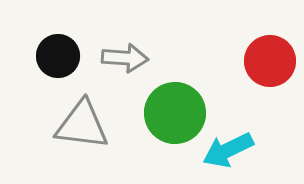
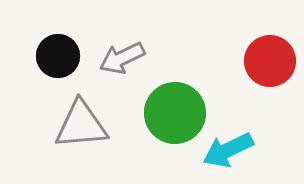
gray arrow: moved 3 px left; rotated 150 degrees clockwise
gray triangle: moved 1 px left; rotated 12 degrees counterclockwise
